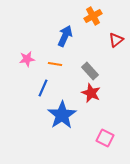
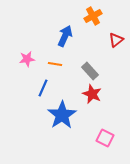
red star: moved 1 px right, 1 px down
